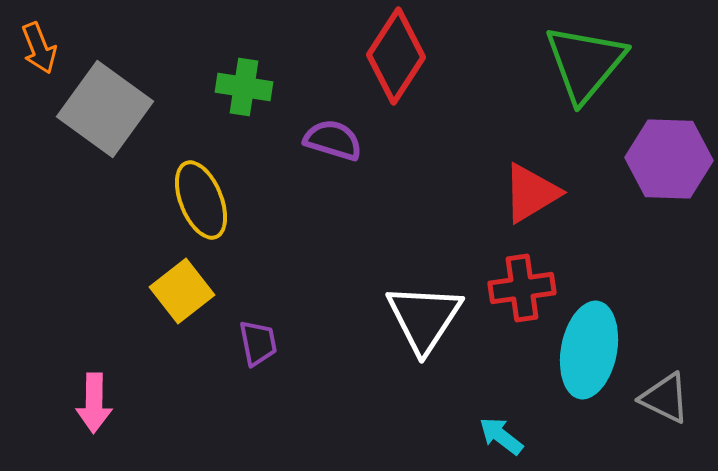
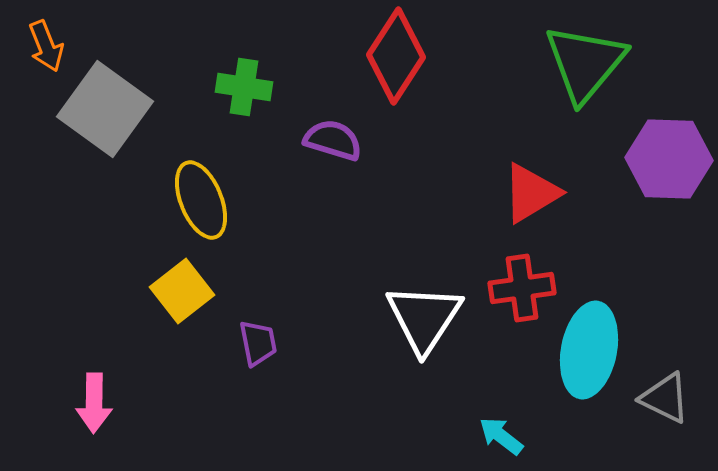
orange arrow: moved 7 px right, 2 px up
